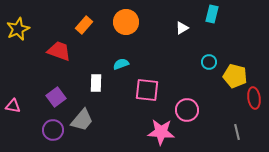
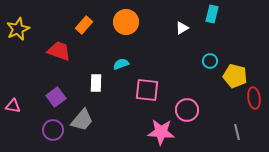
cyan circle: moved 1 px right, 1 px up
